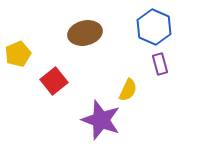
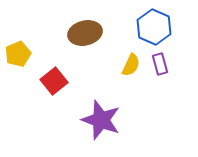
yellow semicircle: moved 3 px right, 25 px up
